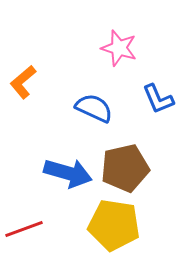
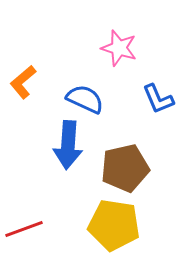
blue semicircle: moved 9 px left, 9 px up
blue arrow: moved 28 px up; rotated 78 degrees clockwise
